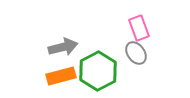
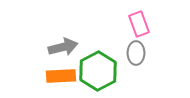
pink rectangle: moved 4 px up
gray ellipse: rotated 35 degrees clockwise
orange rectangle: rotated 12 degrees clockwise
